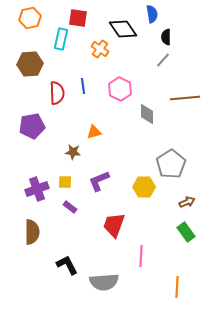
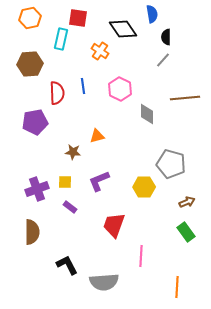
orange cross: moved 2 px down
purple pentagon: moved 3 px right, 4 px up
orange triangle: moved 3 px right, 4 px down
gray pentagon: rotated 24 degrees counterclockwise
